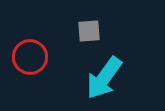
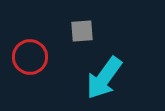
gray square: moved 7 px left
